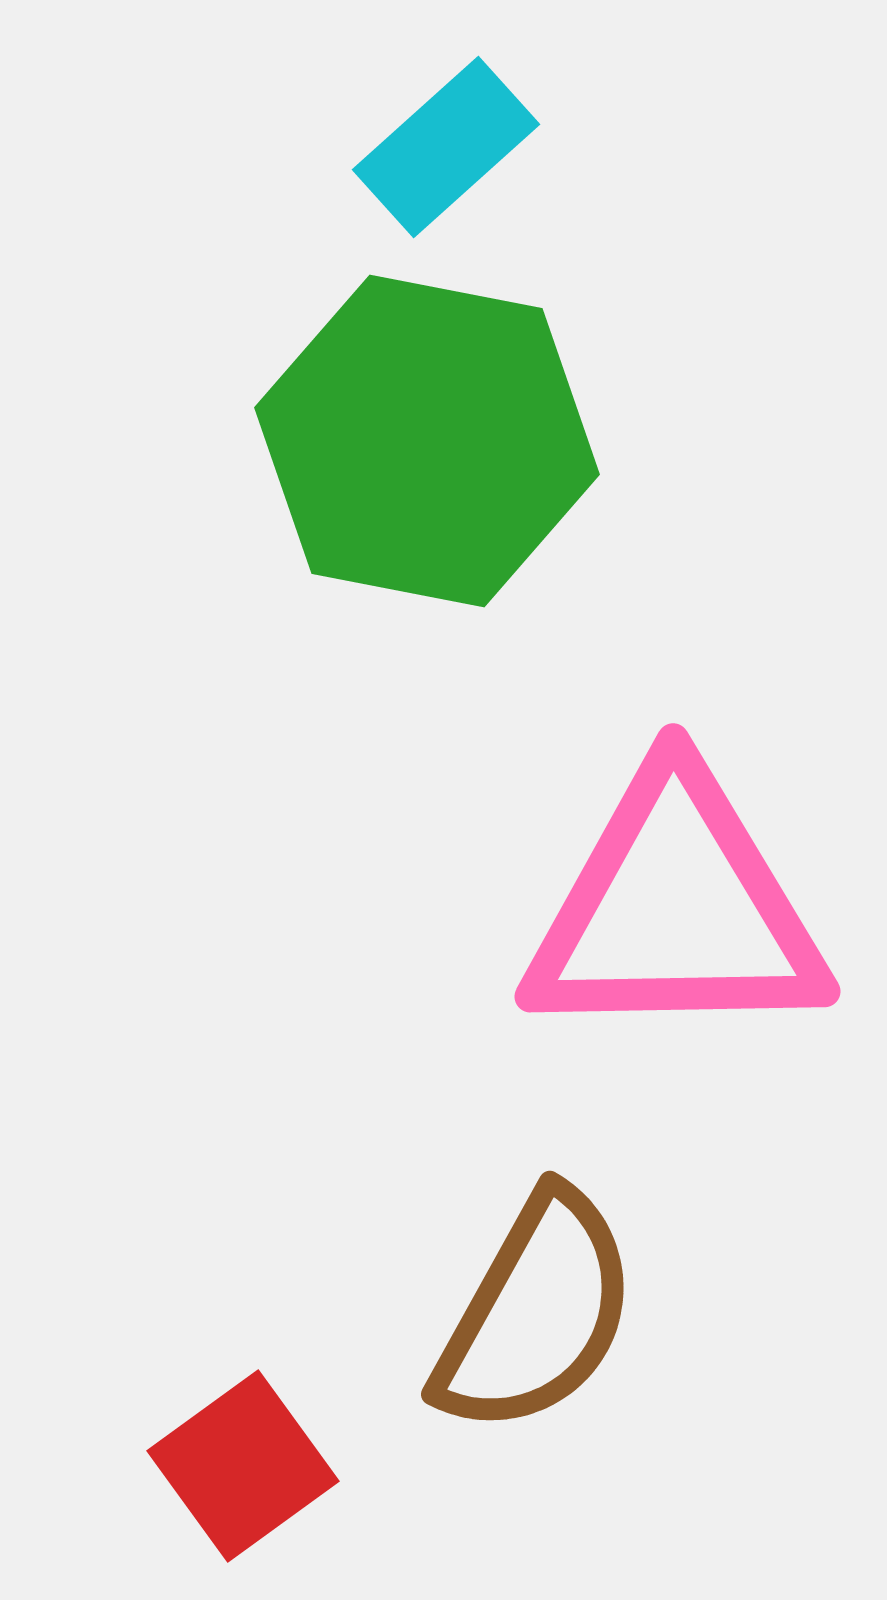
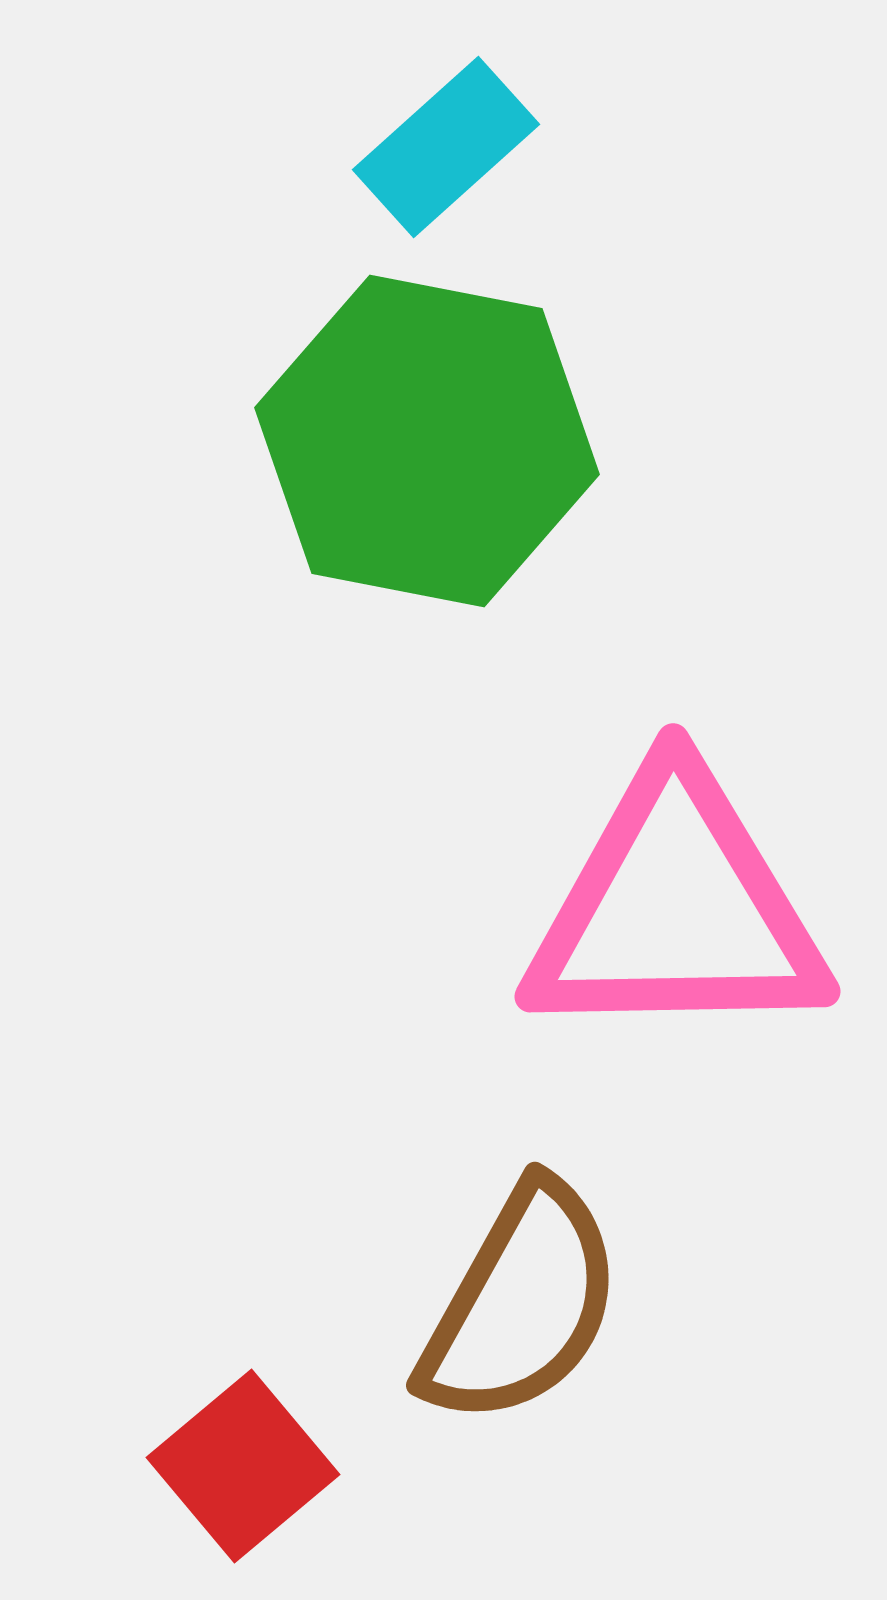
brown semicircle: moved 15 px left, 9 px up
red square: rotated 4 degrees counterclockwise
